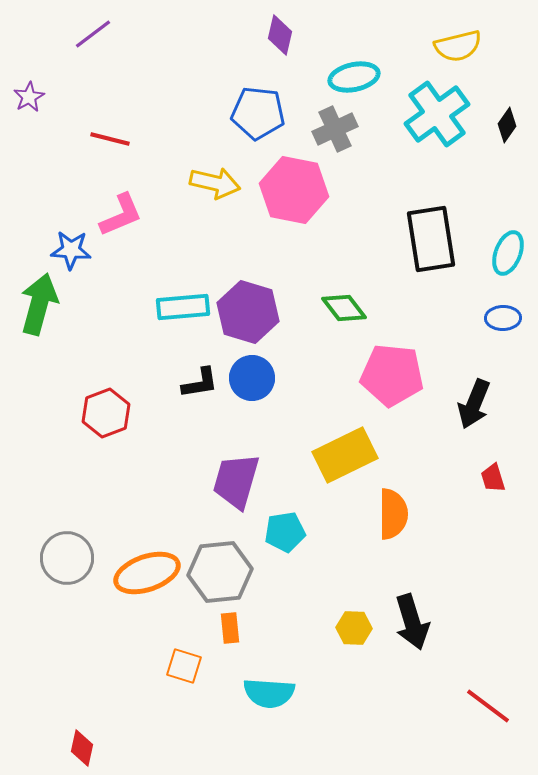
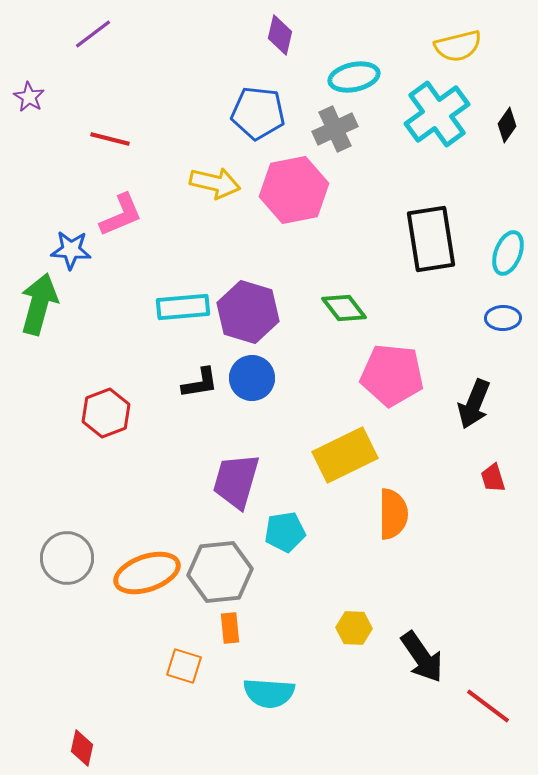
purple star at (29, 97): rotated 12 degrees counterclockwise
pink hexagon at (294, 190): rotated 22 degrees counterclockwise
black arrow at (412, 622): moved 10 px right, 35 px down; rotated 18 degrees counterclockwise
